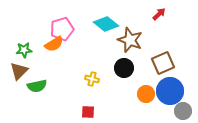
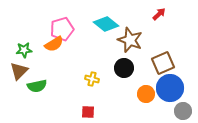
blue circle: moved 3 px up
